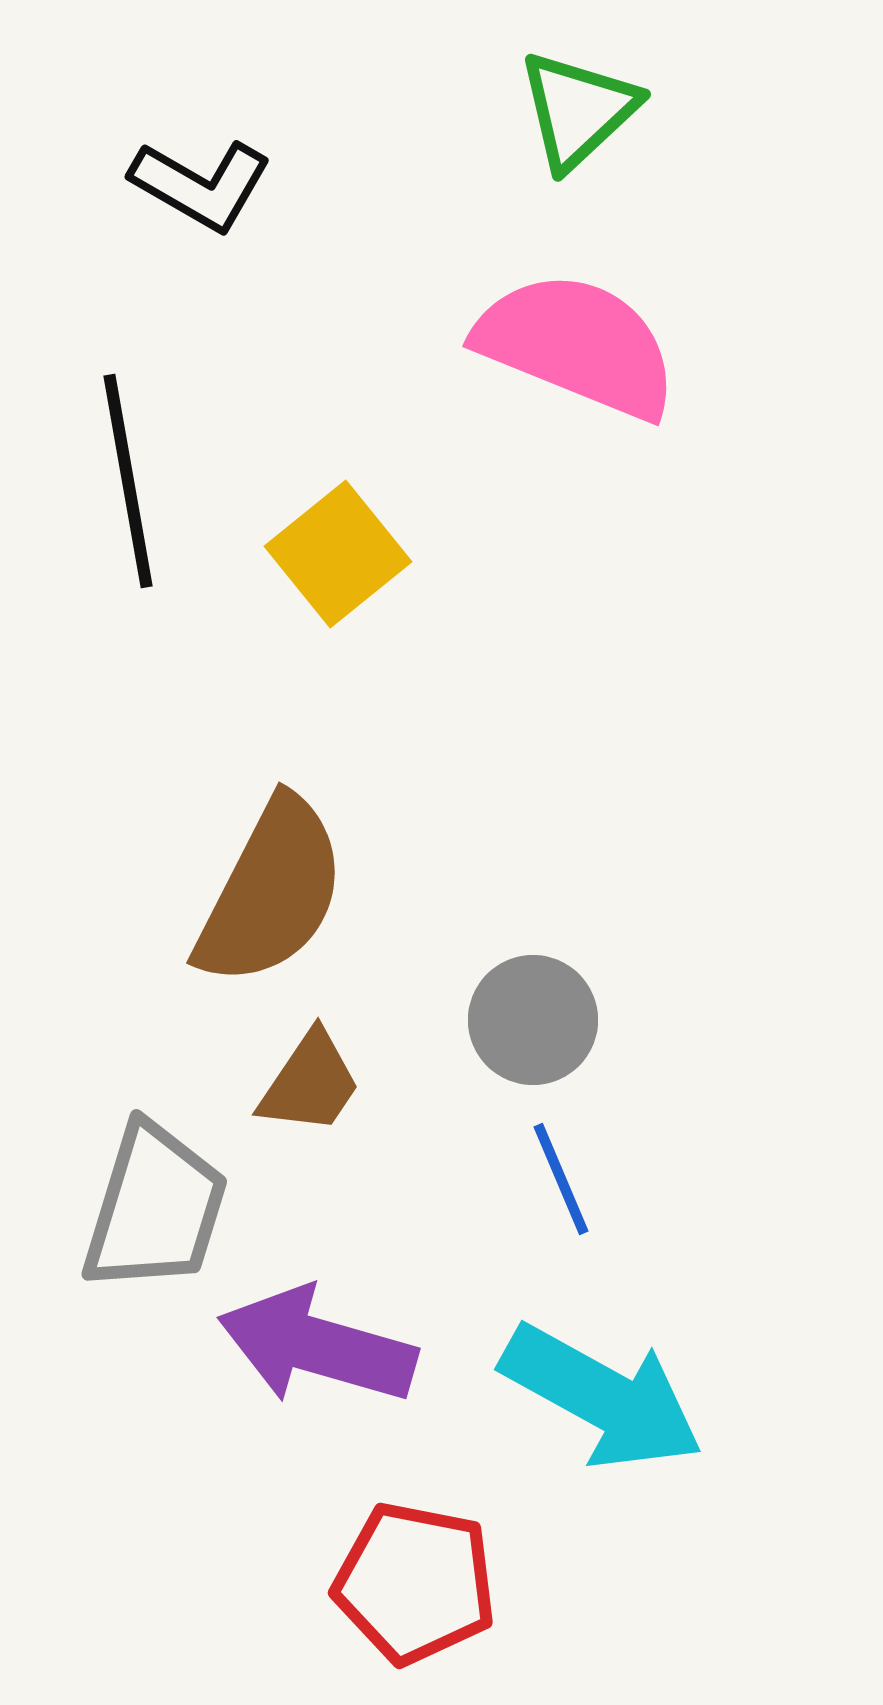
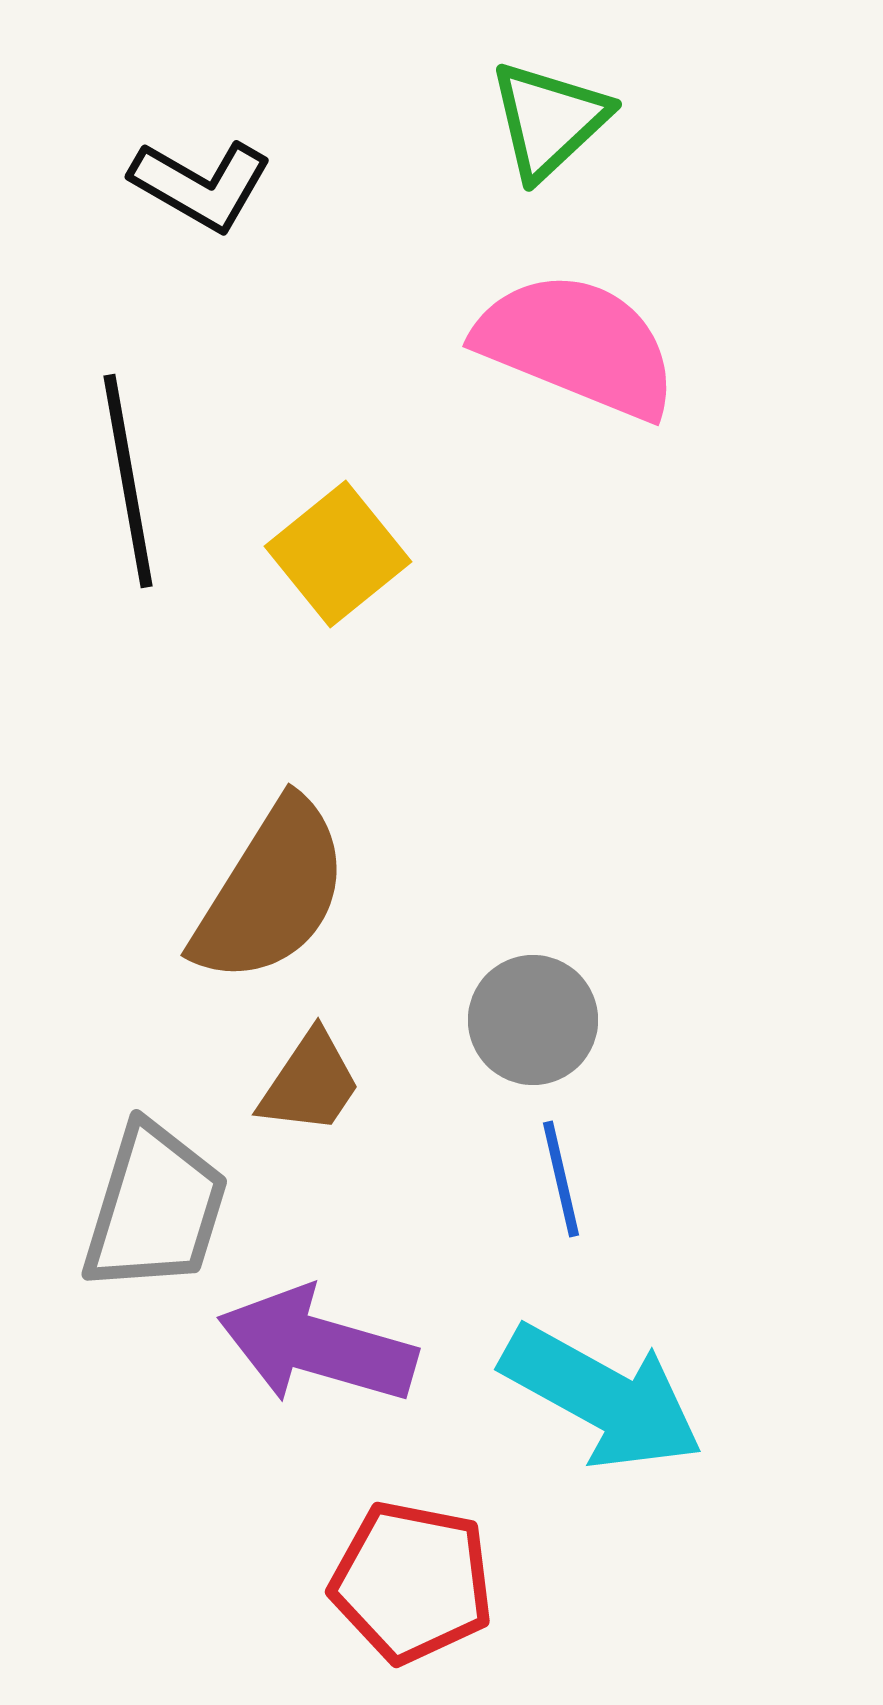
green triangle: moved 29 px left, 10 px down
brown semicircle: rotated 5 degrees clockwise
blue line: rotated 10 degrees clockwise
red pentagon: moved 3 px left, 1 px up
